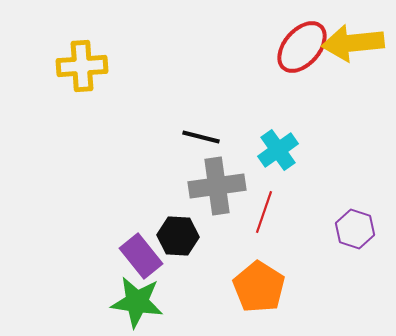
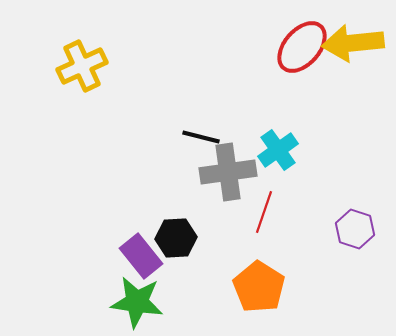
yellow cross: rotated 21 degrees counterclockwise
gray cross: moved 11 px right, 14 px up
black hexagon: moved 2 px left, 2 px down; rotated 6 degrees counterclockwise
